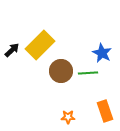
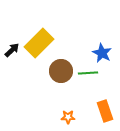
yellow rectangle: moved 1 px left, 2 px up
